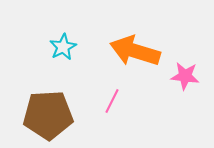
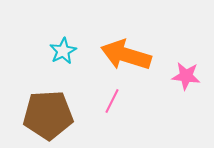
cyan star: moved 4 px down
orange arrow: moved 9 px left, 4 px down
pink star: moved 1 px right
